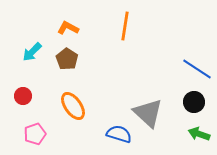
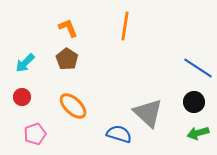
orange L-shape: rotated 40 degrees clockwise
cyan arrow: moved 7 px left, 11 px down
blue line: moved 1 px right, 1 px up
red circle: moved 1 px left, 1 px down
orange ellipse: rotated 12 degrees counterclockwise
green arrow: moved 1 px left, 1 px up; rotated 35 degrees counterclockwise
